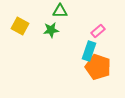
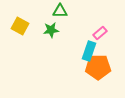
pink rectangle: moved 2 px right, 2 px down
orange pentagon: rotated 20 degrees counterclockwise
